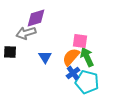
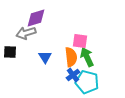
orange semicircle: rotated 132 degrees clockwise
blue cross: moved 2 px down
